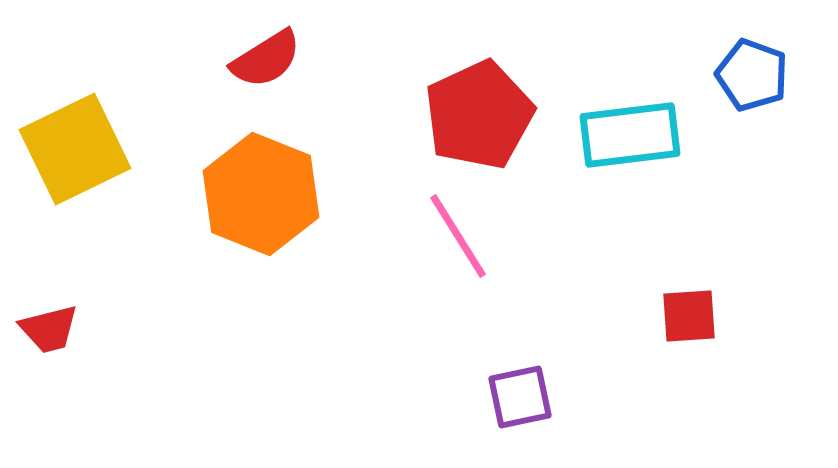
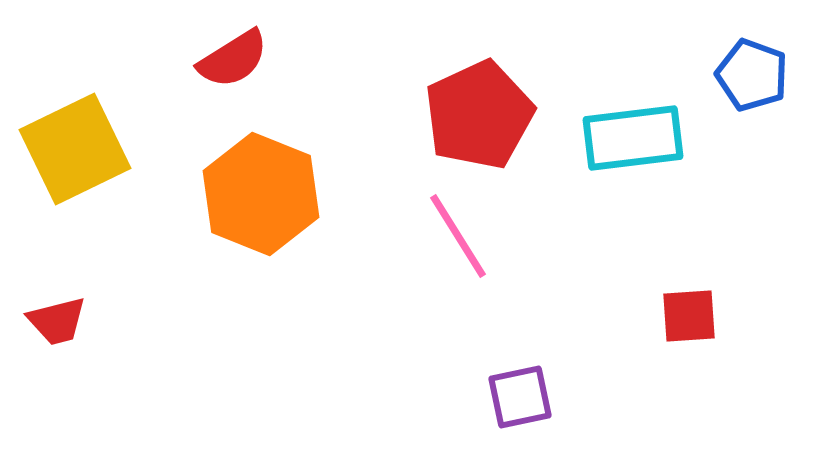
red semicircle: moved 33 px left
cyan rectangle: moved 3 px right, 3 px down
red trapezoid: moved 8 px right, 8 px up
